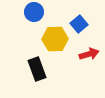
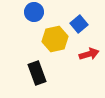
yellow hexagon: rotated 10 degrees counterclockwise
black rectangle: moved 4 px down
